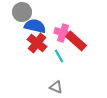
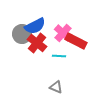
gray circle: moved 22 px down
blue semicircle: rotated 140 degrees clockwise
pink cross: rotated 24 degrees clockwise
red rectangle: rotated 15 degrees counterclockwise
cyan line: rotated 56 degrees counterclockwise
